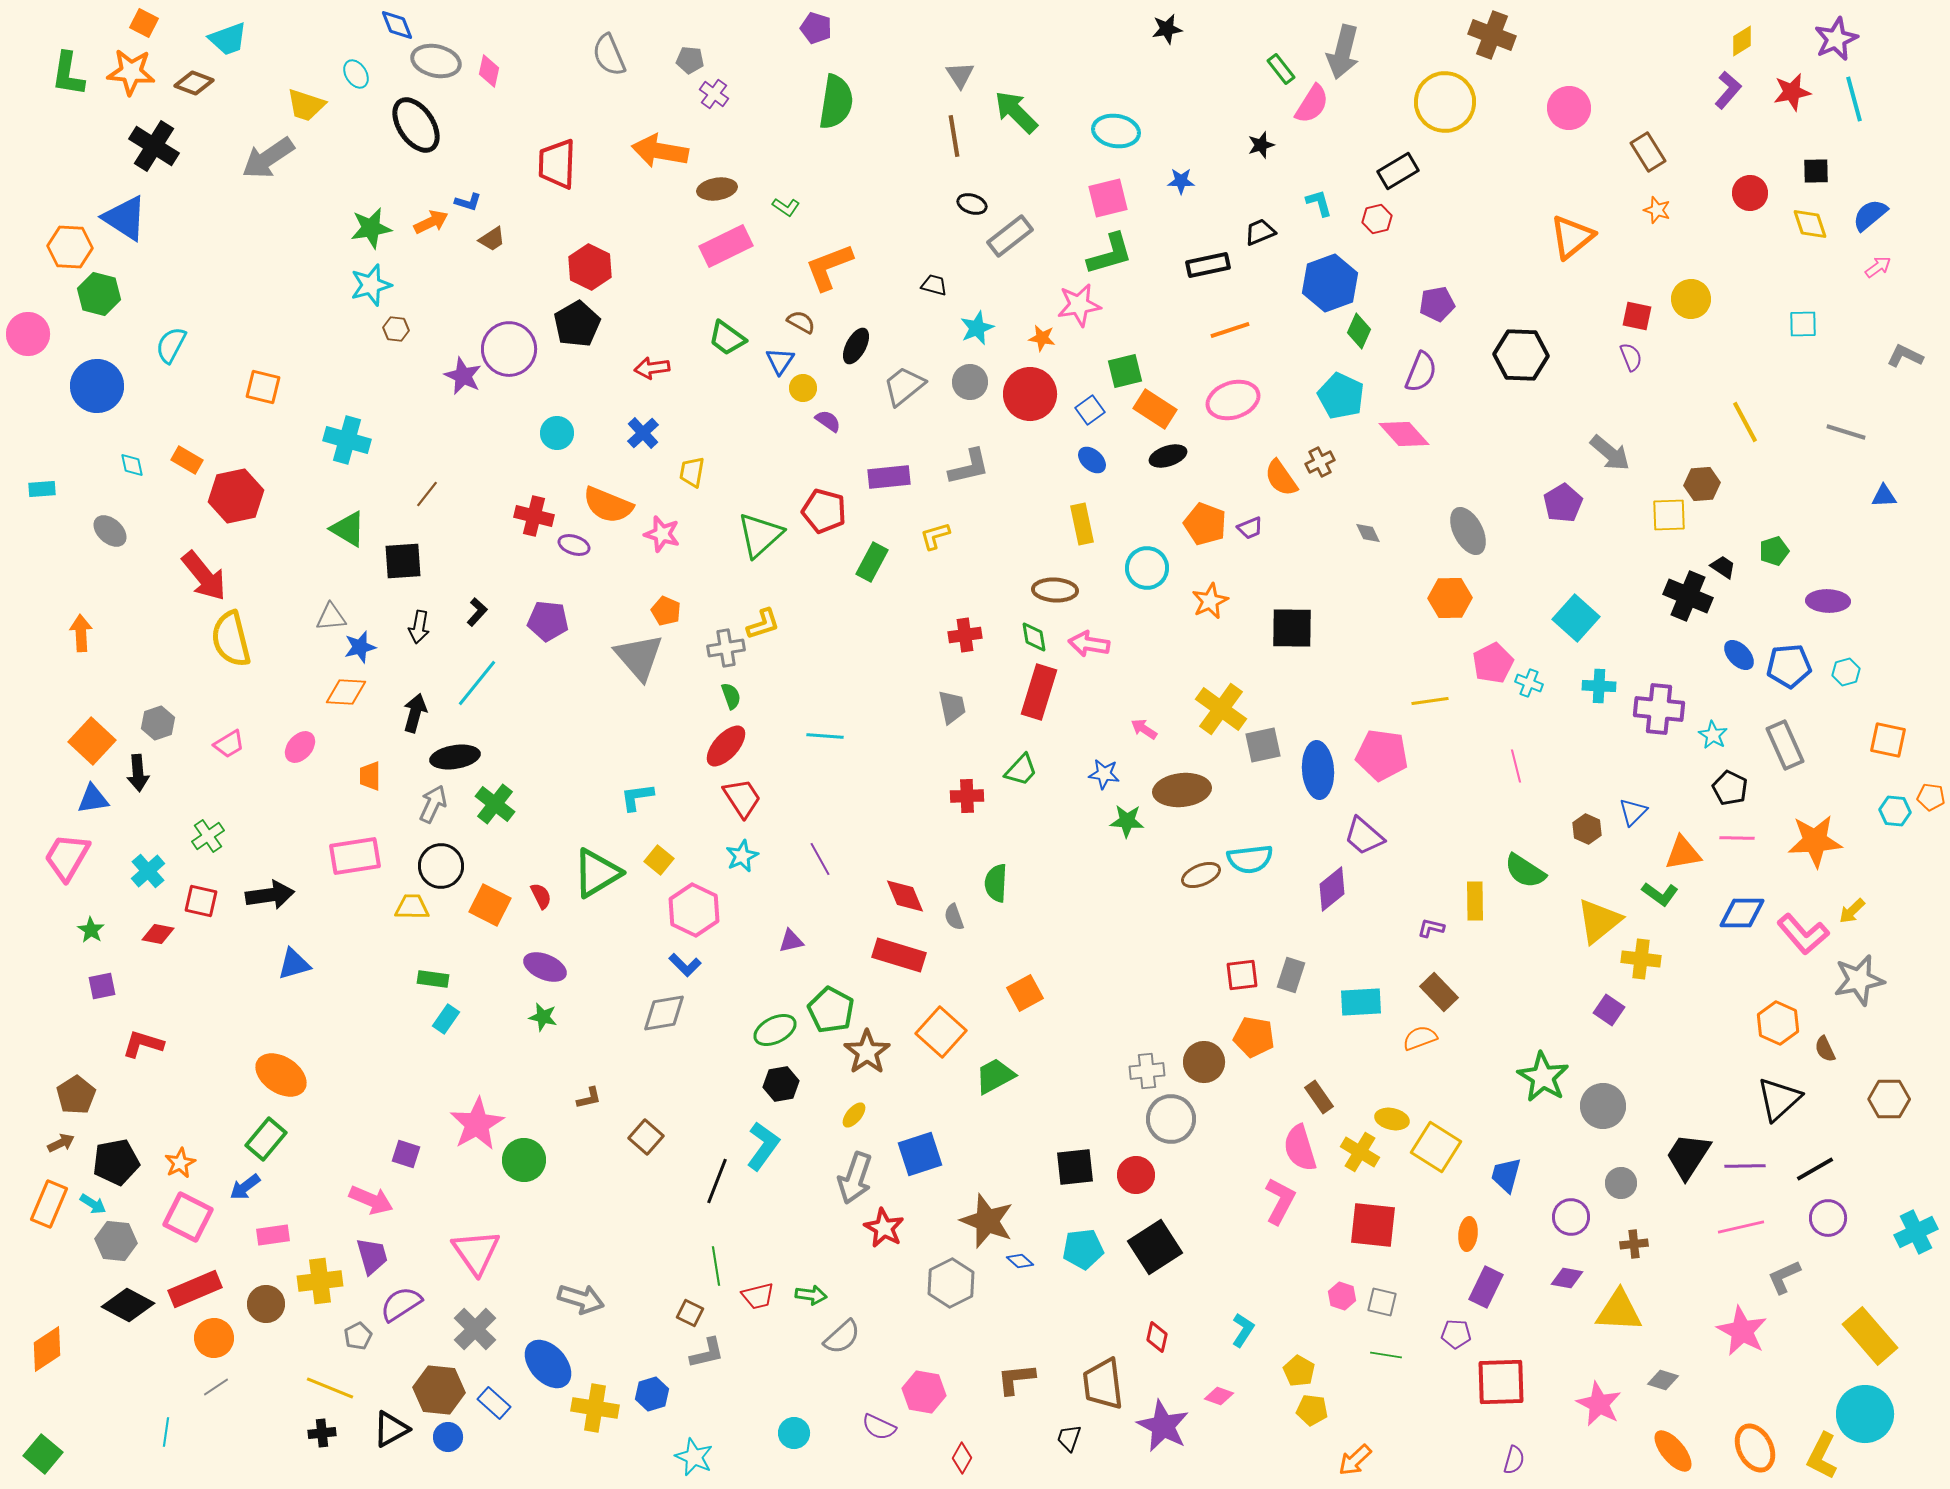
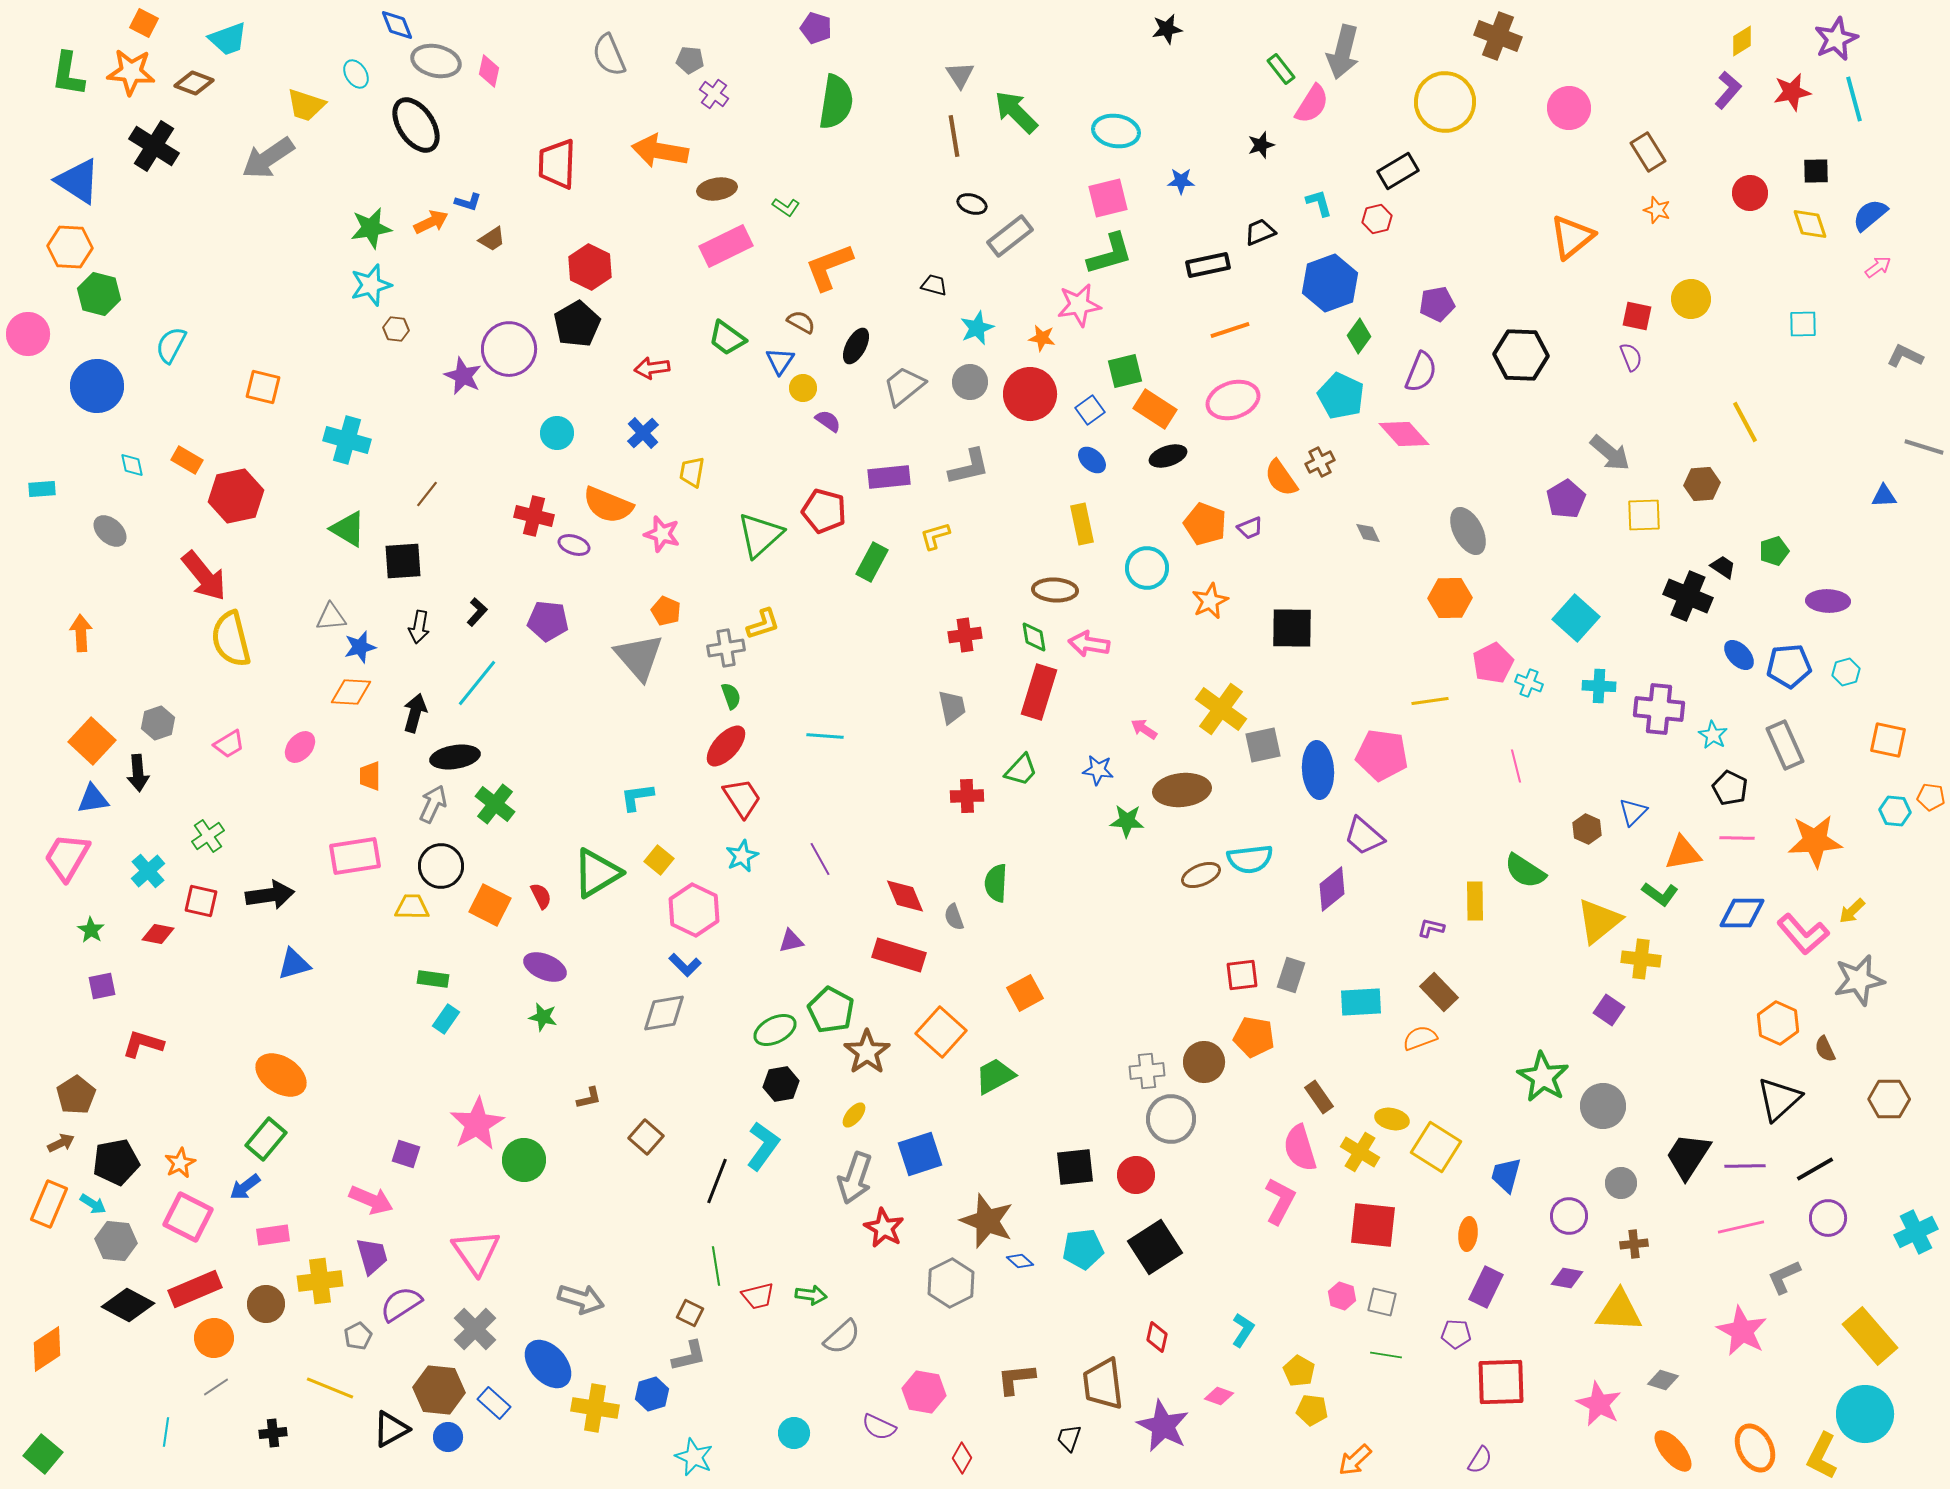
brown cross at (1492, 35): moved 6 px right, 1 px down
blue triangle at (125, 218): moved 47 px left, 37 px up
green diamond at (1359, 331): moved 5 px down; rotated 12 degrees clockwise
gray line at (1846, 432): moved 78 px right, 15 px down
purple pentagon at (1563, 503): moved 3 px right, 4 px up
yellow square at (1669, 515): moved 25 px left
orange diamond at (346, 692): moved 5 px right
blue star at (1104, 774): moved 6 px left, 4 px up
purple circle at (1571, 1217): moved 2 px left, 1 px up
gray L-shape at (707, 1353): moved 18 px left, 3 px down
black cross at (322, 1433): moved 49 px left
purple semicircle at (1514, 1460): moved 34 px left; rotated 16 degrees clockwise
